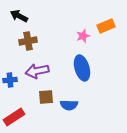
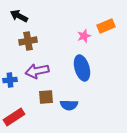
pink star: moved 1 px right
